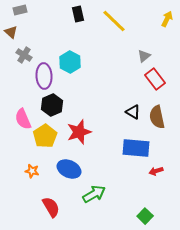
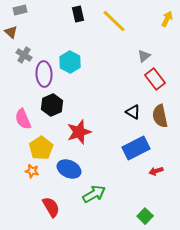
purple ellipse: moved 2 px up
brown semicircle: moved 3 px right, 1 px up
yellow pentagon: moved 4 px left, 12 px down
blue rectangle: rotated 32 degrees counterclockwise
